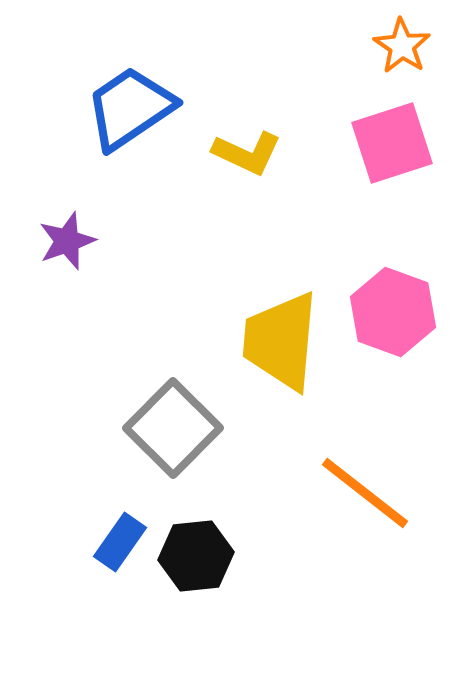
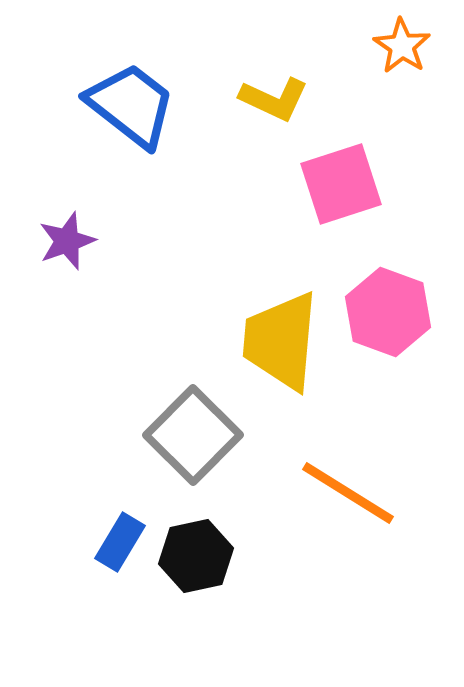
blue trapezoid: moved 1 px right, 3 px up; rotated 72 degrees clockwise
pink square: moved 51 px left, 41 px down
yellow L-shape: moved 27 px right, 54 px up
pink hexagon: moved 5 px left
gray square: moved 20 px right, 7 px down
orange line: moved 17 px left; rotated 6 degrees counterclockwise
blue rectangle: rotated 4 degrees counterclockwise
black hexagon: rotated 6 degrees counterclockwise
